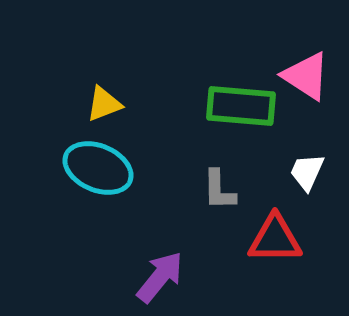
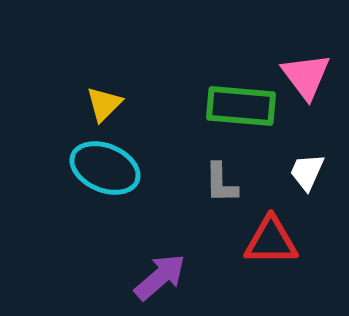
pink triangle: rotated 20 degrees clockwise
yellow triangle: rotated 24 degrees counterclockwise
cyan ellipse: moved 7 px right
gray L-shape: moved 2 px right, 7 px up
red triangle: moved 4 px left, 2 px down
purple arrow: rotated 10 degrees clockwise
